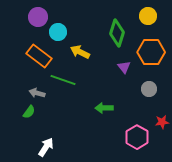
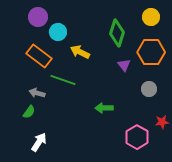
yellow circle: moved 3 px right, 1 px down
purple triangle: moved 2 px up
white arrow: moved 7 px left, 5 px up
